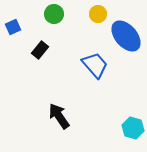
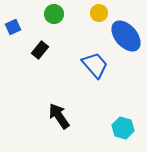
yellow circle: moved 1 px right, 1 px up
cyan hexagon: moved 10 px left
